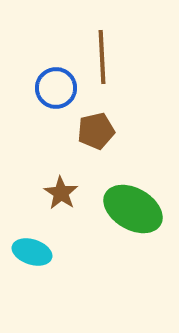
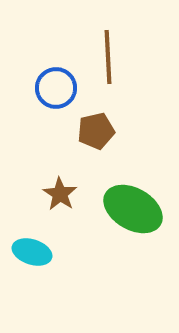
brown line: moved 6 px right
brown star: moved 1 px left, 1 px down
